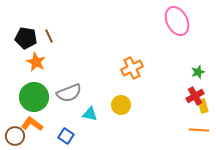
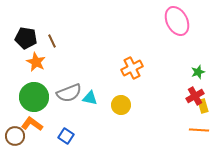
brown line: moved 3 px right, 5 px down
cyan triangle: moved 16 px up
